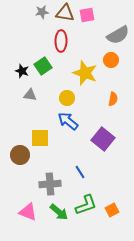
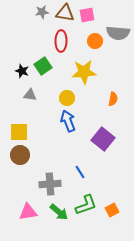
gray semicircle: moved 2 px up; rotated 35 degrees clockwise
orange circle: moved 16 px left, 19 px up
yellow star: moved 1 px left, 1 px up; rotated 25 degrees counterclockwise
blue arrow: rotated 30 degrees clockwise
yellow square: moved 21 px left, 6 px up
pink triangle: rotated 30 degrees counterclockwise
